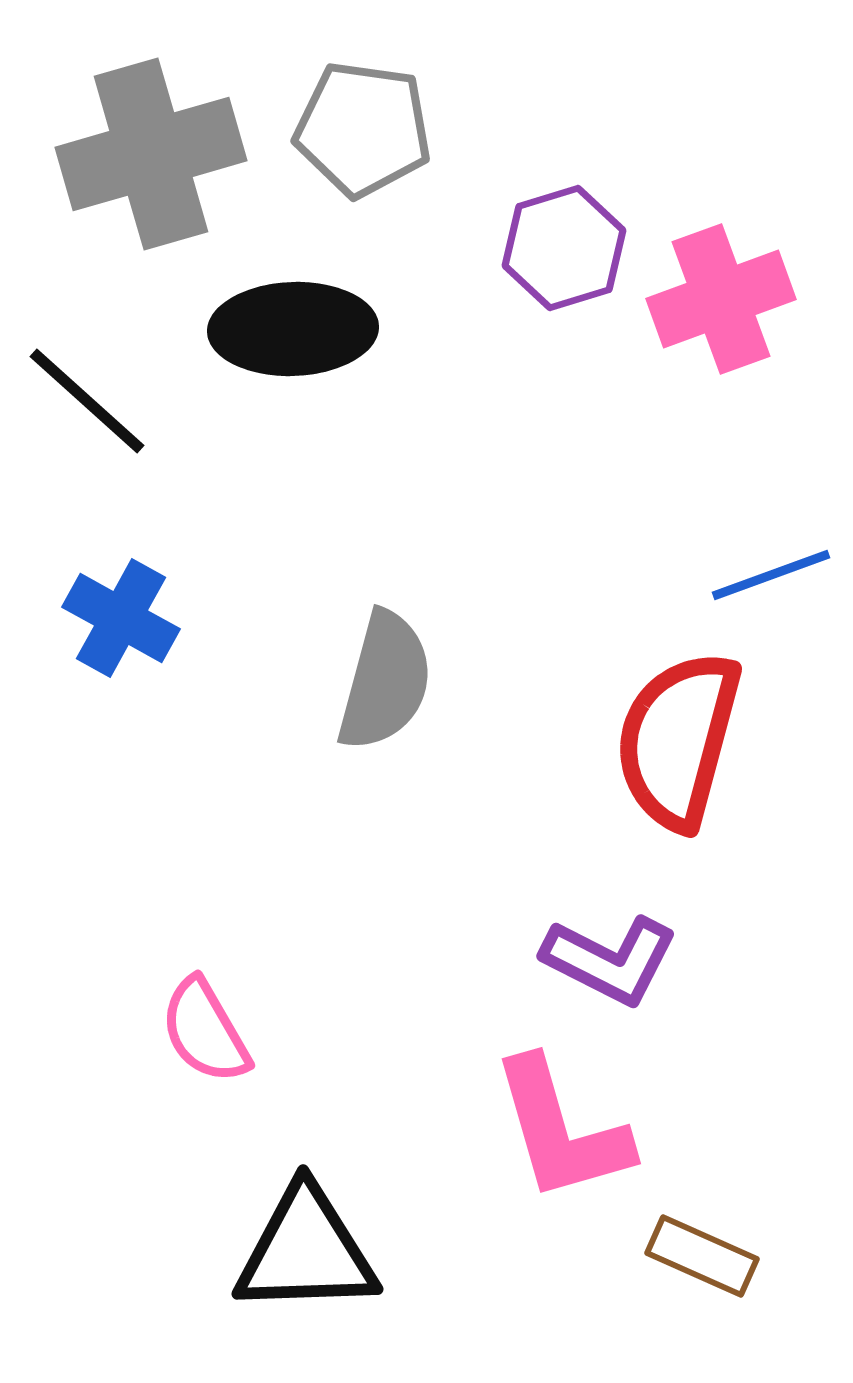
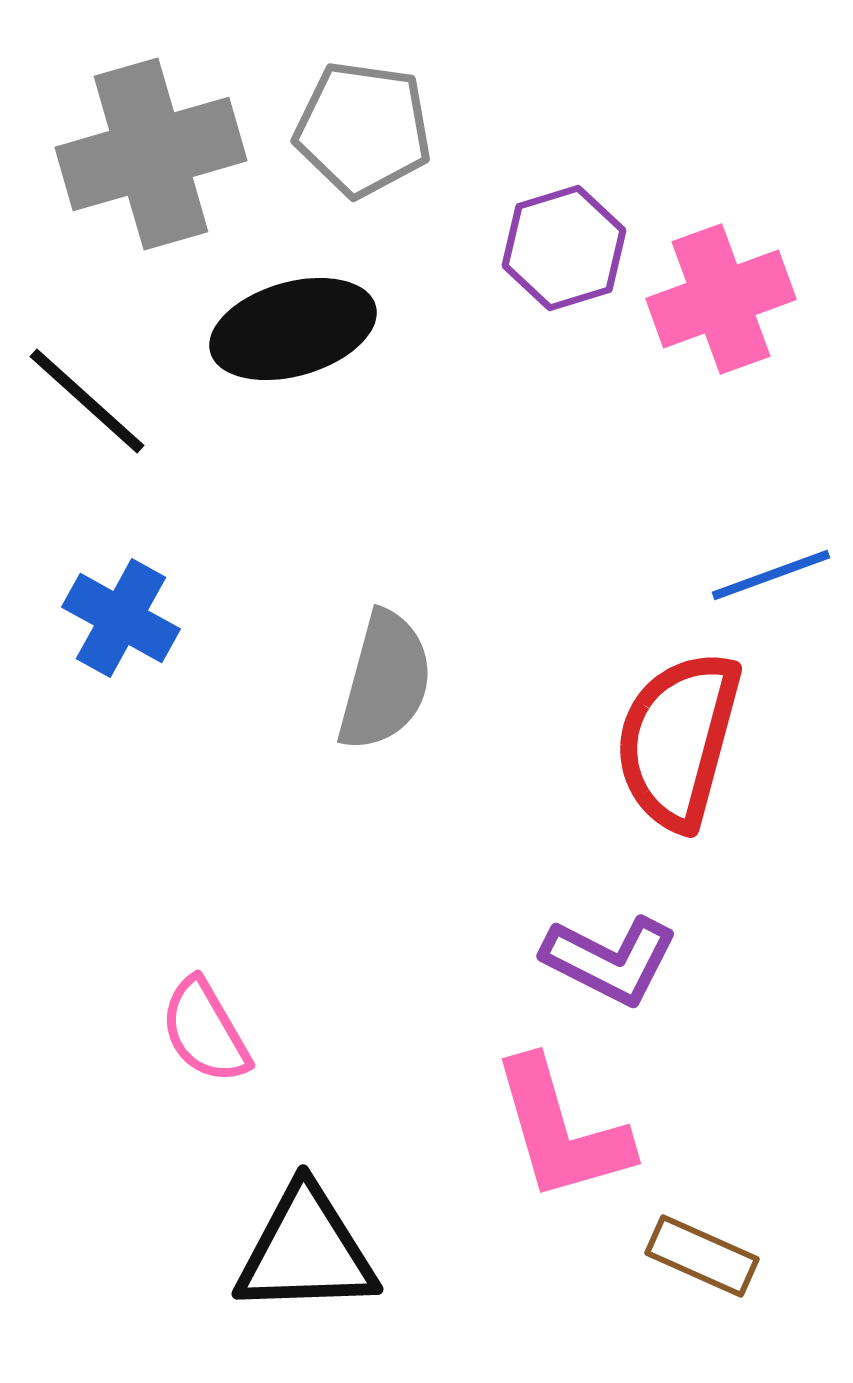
black ellipse: rotated 14 degrees counterclockwise
